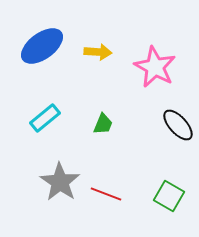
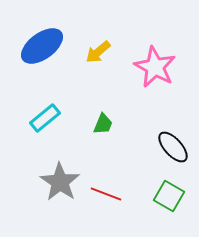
yellow arrow: rotated 136 degrees clockwise
black ellipse: moved 5 px left, 22 px down
